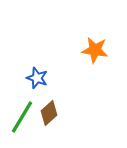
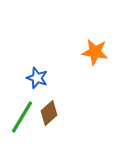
orange star: moved 2 px down
